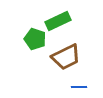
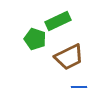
brown trapezoid: moved 3 px right
